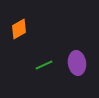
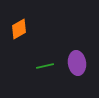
green line: moved 1 px right, 1 px down; rotated 12 degrees clockwise
